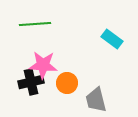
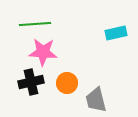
cyan rectangle: moved 4 px right, 6 px up; rotated 50 degrees counterclockwise
pink star: moved 13 px up
